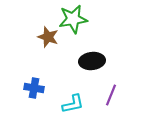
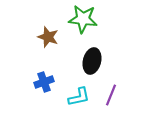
green star: moved 10 px right; rotated 16 degrees clockwise
black ellipse: rotated 70 degrees counterclockwise
blue cross: moved 10 px right, 6 px up; rotated 30 degrees counterclockwise
cyan L-shape: moved 6 px right, 7 px up
